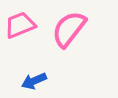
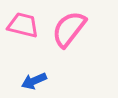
pink trapezoid: moved 3 px right; rotated 36 degrees clockwise
